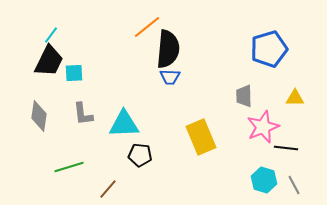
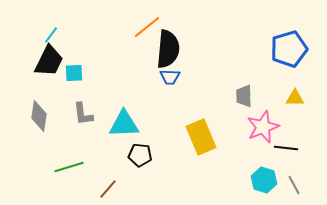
blue pentagon: moved 20 px right
